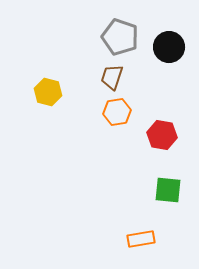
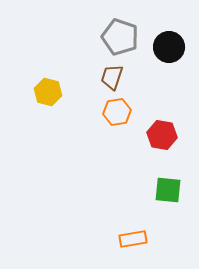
orange rectangle: moved 8 px left
